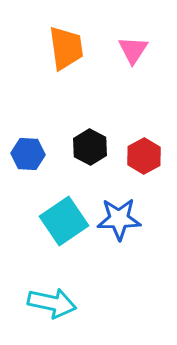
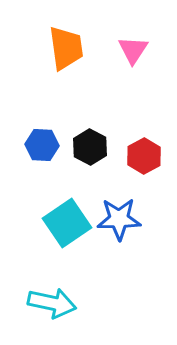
blue hexagon: moved 14 px right, 9 px up
cyan square: moved 3 px right, 2 px down
